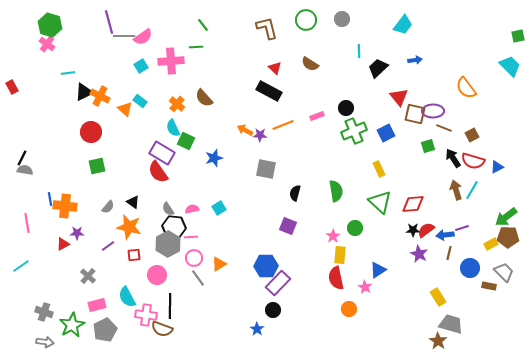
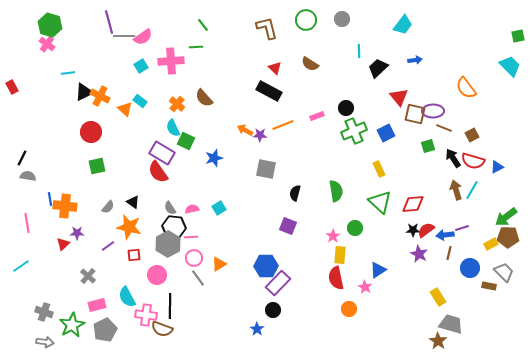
gray semicircle at (25, 170): moved 3 px right, 6 px down
gray semicircle at (168, 209): moved 2 px right, 1 px up
red triangle at (63, 244): rotated 16 degrees counterclockwise
